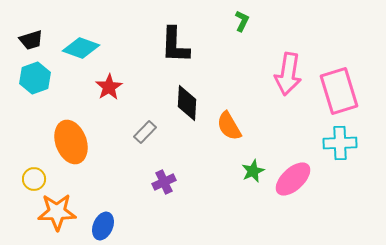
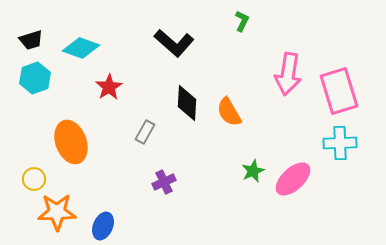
black L-shape: moved 1 px left, 2 px up; rotated 51 degrees counterclockwise
orange semicircle: moved 14 px up
gray rectangle: rotated 15 degrees counterclockwise
